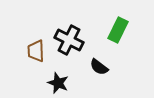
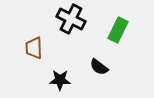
black cross: moved 2 px right, 21 px up
brown trapezoid: moved 2 px left, 3 px up
black star: moved 2 px right, 3 px up; rotated 20 degrees counterclockwise
